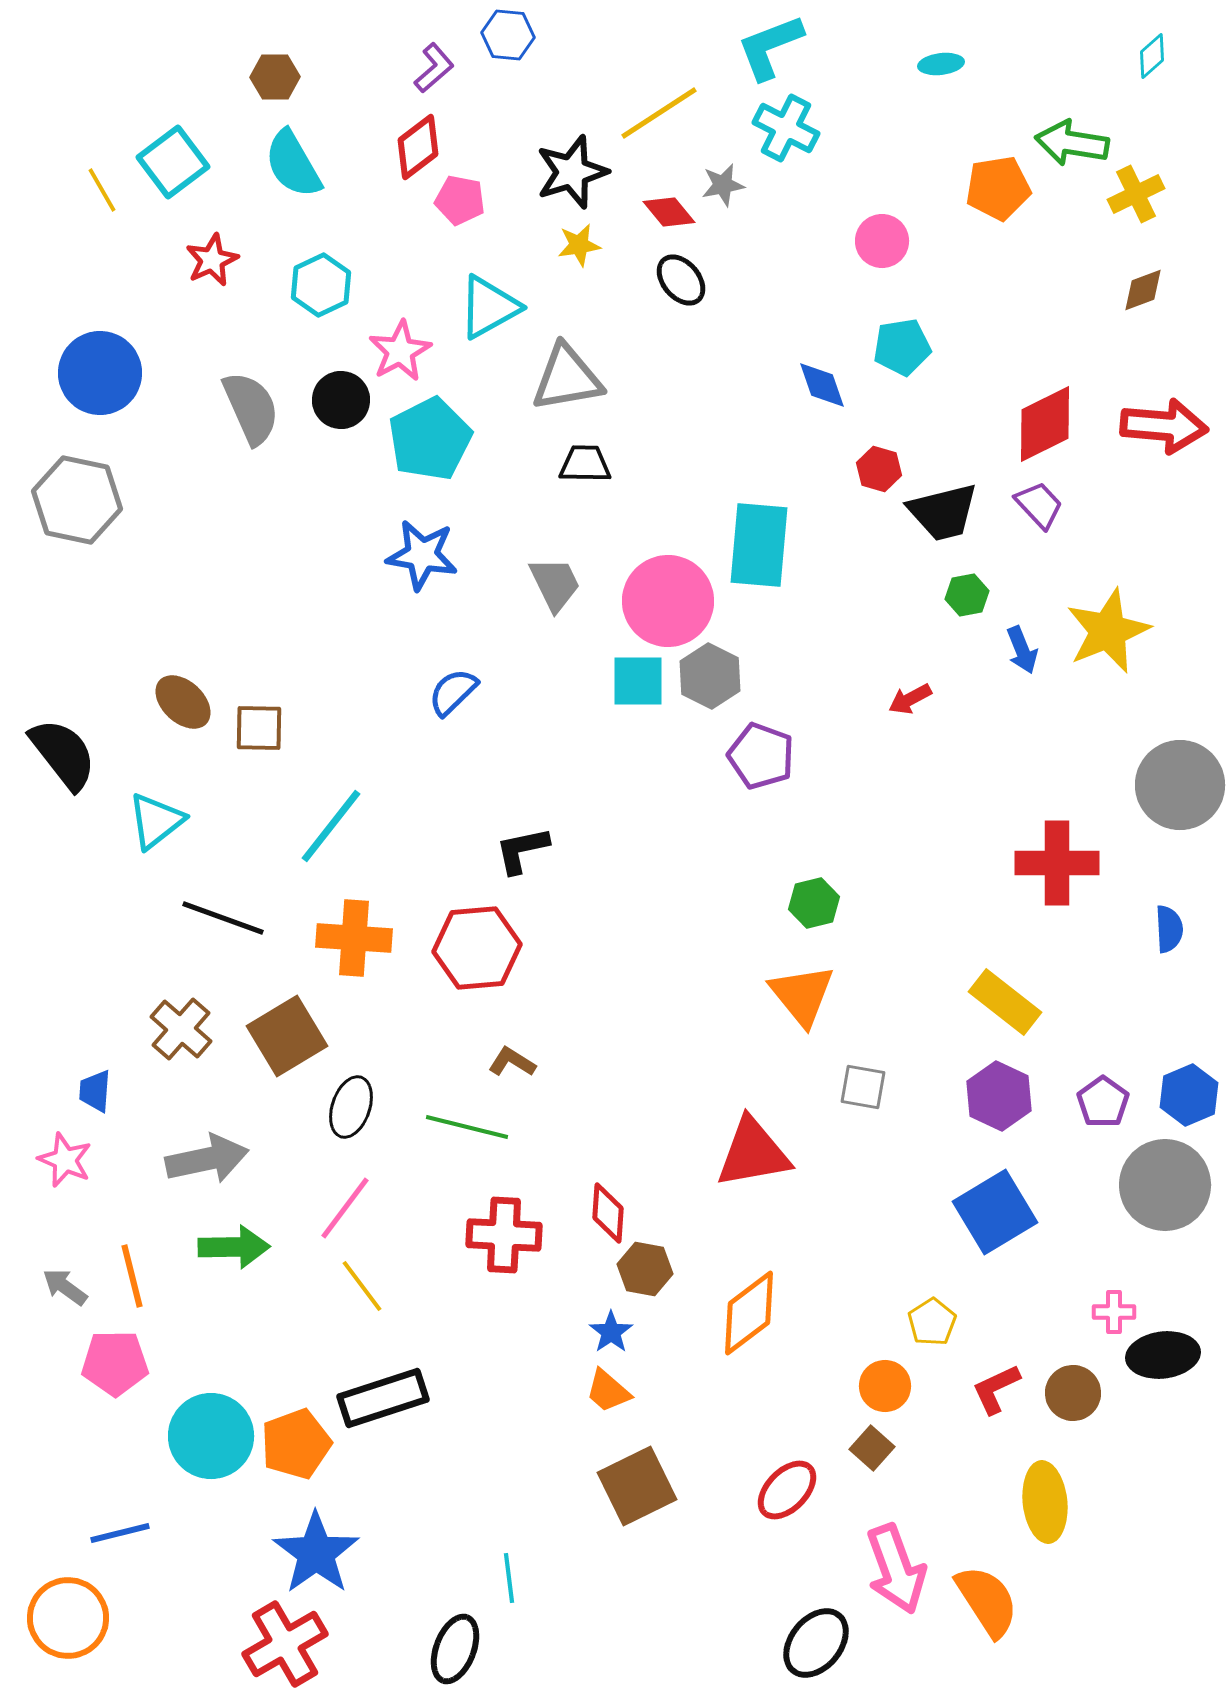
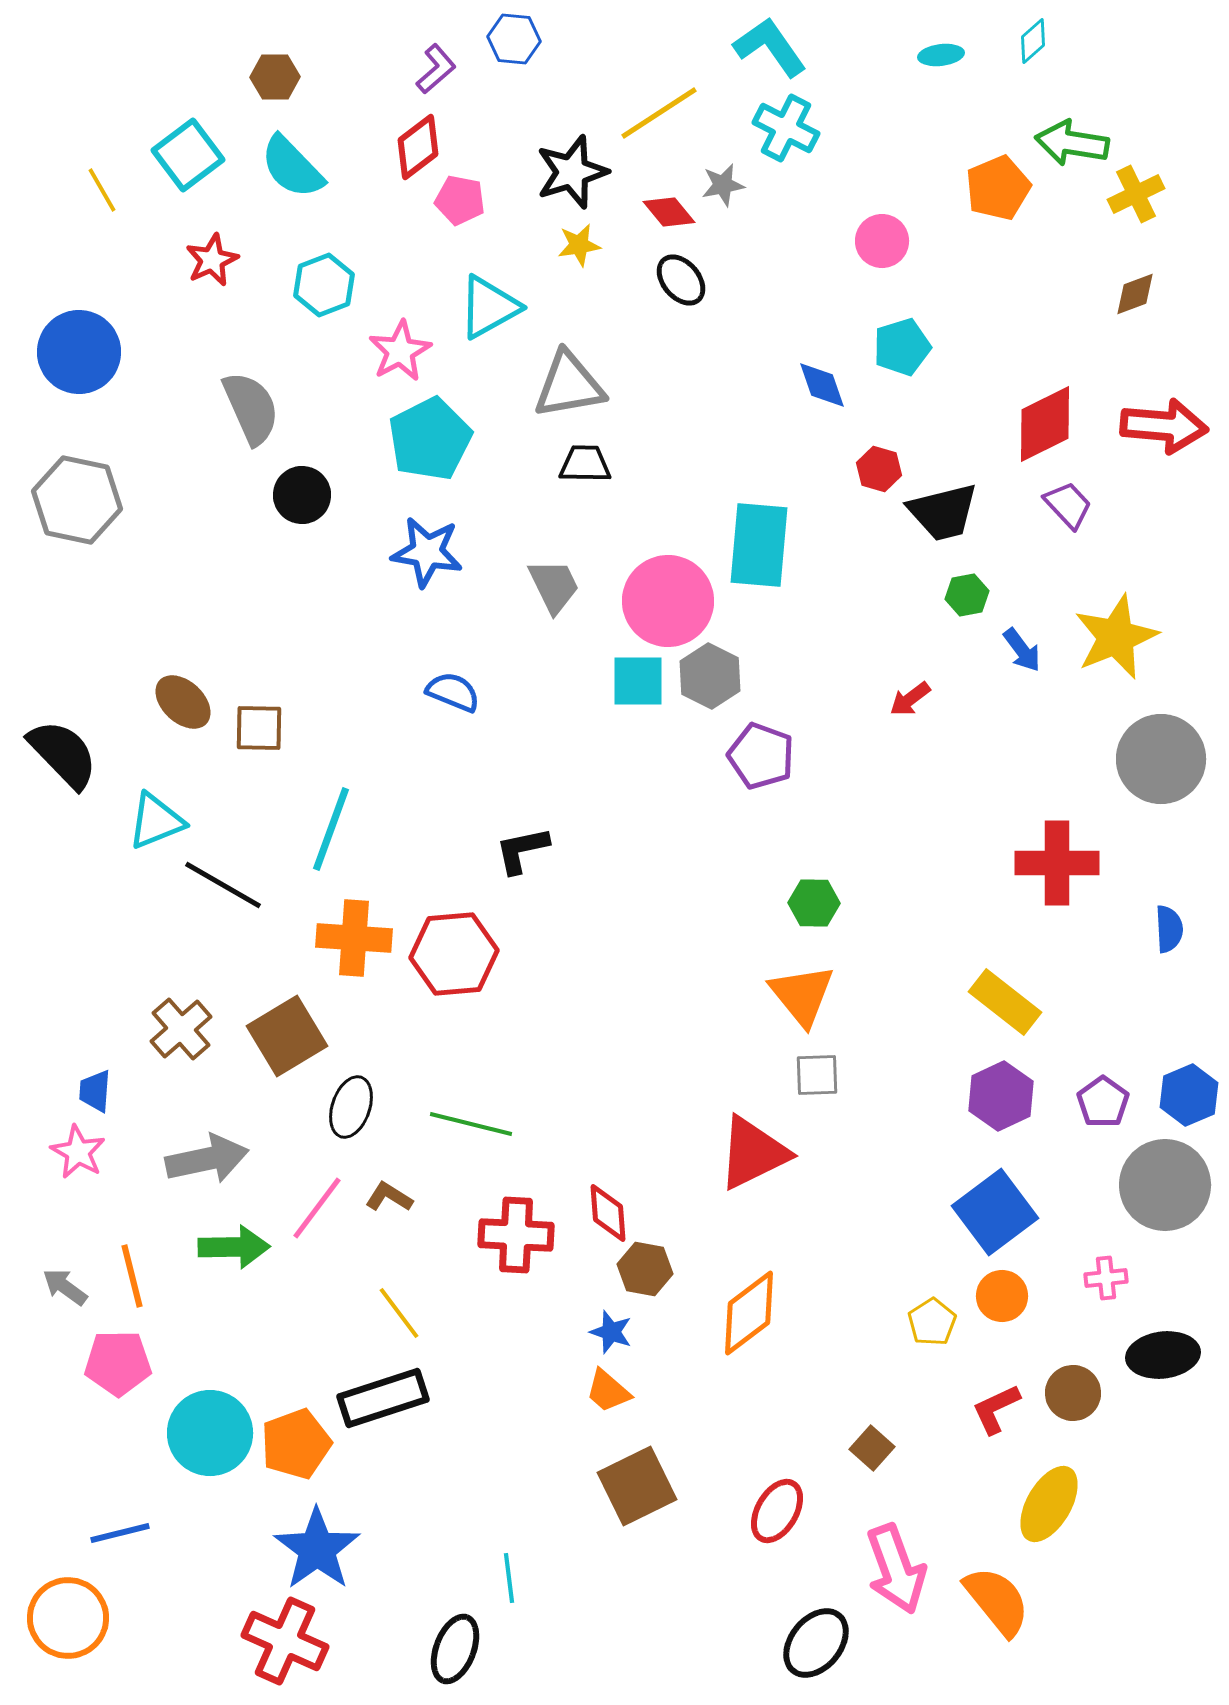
blue hexagon at (508, 35): moved 6 px right, 4 px down
cyan L-shape at (770, 47): rotated 76 degrees clockwise
cyan diamond at (1152, 56): moved 119 px left, 15 px up
cyan ellipse at (941, 64): moved 9 px up
purple L-shape at (434, 68): moved 2 px right, 1 px down
cyan square at (173, 162): moved 15 px right, 7 px up
cyan semicircle at (293, 164): moved 1 px left, 3 px down; rotated 14 degrees counterclockwise
orange pentagon at (998, 188): rotated 14 degrees counterclockwise
cyan hexagon at (321, 285): moved 3 px right; rotated 4 degrees clockwise
brown diamond at (1143, 290): moved 8 px left, 4 px down
cyan pentagon at (902, 347): rotated 8 degrees counterclockwise
blue circle at (100, 373): moved 21 px left, 21 px up
gray triangle at (567, 378): moved 2 px right, 7 px down
black circle at (341, 400): moved 39 px left, 95 px down
purple trapezoid at (1039, 505): moved 29 px right
blue star at (422, 555): moved 5 px right, 3 px up
gray trapezoid at (555, 584): moved 1 px left, 2 px down
yellow star at (1108, 631): moved 8 px right, 6 px down
blue arrow at (1022, 650): rotated 15 degrees counterclockwise
blue semicircle at (453, 692): rotated 66 degrees clockwise
red arrow at (910, 699): rotated 9 degrees counterclockwise
black semicircle at (63, 754): rotated 6 degrees counterclockwise
gray circle at (1180, 785): moved 19 px left, 26 px up
cyan triangle at (156, 821): rotated 16 degrees clockwise
cyan line at (331, 826): moved 3 px down; rotated 18 degrees counterclockwise
green hexagon at (814, 903): rotated 15 degrees clockwise
black line at (223, 918): moved 33 px up; rotated 10 degrees clockwise
red hexagon at (477, 948): moved 23 px left, 6 px down
brown cross at (181, 1029): rotated 8 degrees clockwise
brown L-shape at (512, 1062): moved 123 px left, 135 px down
gray square at (863, 1087): moved 46 px left, 12 px up; rotated 12 degrees counterclockwise
purple hexagon at (999, 1096): moved 2 px right; rotated 10 degrees clockwise
green line at (467, 1127): moved 4 px right, 3 px up
red triangle at (753, 1153): rotated 16 degrees counterclockwise
pink star at (65, 1160): moved 13 px right, 8 px up; rotated 6 degrees clockwise
pink line at (345, 1208): moved 28 px left
blue square at (995, 1212): rotated 6 degrees counterclockwise
red diamond at (608, 1213): rotated 8 degrees counterclockwise
red cross at (504, 1235): moved 12 px right
yellow line at (362, 1286): moved 37 px right, 27 px down
pink cross at (1114, 1312): moved 8 px left, 34 px up; rotated 6 degrees counterclockwise
blue star at (611, 1332): rotated 18 degrees counterclockwise
pink pentagon at (115, 1363): moved 3 px right
orange circle at (885, 1386): moved 117 px right, 90 px up
red L-shape at (996, 1389): moved 20 px down
cyan circle at (211, 1436): moved 1 px left, 3 px up
red ellipse at (787, 1490): moved 10 px left, 21 px down; rotated 14 degrees counterclockwise
yellow ellipse at (1045, 1502): moved 4 px right, 2 px down; rotated 36 degrees clockwise
blue star at (316, 1553): moved 1 px right, 4 px up
orange semicircle at (987, 1601): moved 10 px right; rotated 6 degrees counterclockwise
red cross at (285, 1644): moved 3 px up; rotated 36 degrees counterclockwise
